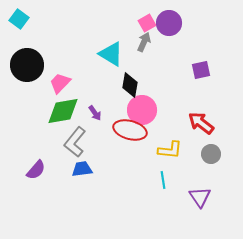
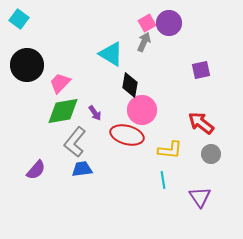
red ellipse: moved 3 px left, 5 px down
